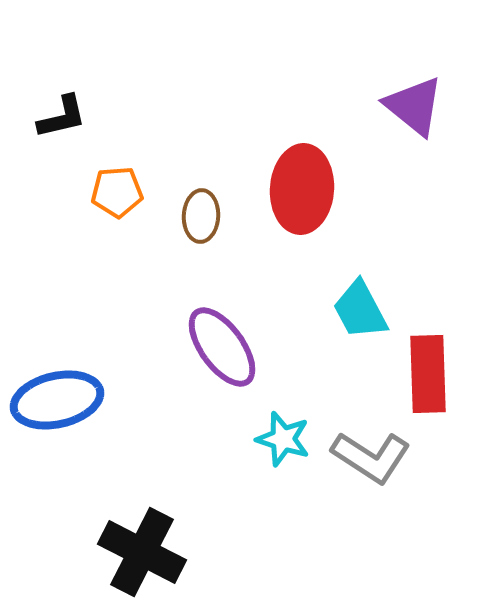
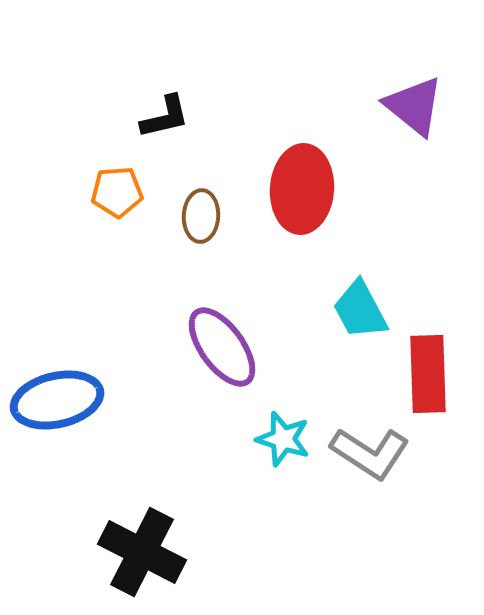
black L-shape: moved 103 px right
gray L-shape: moved 1 px left, 4 px up
